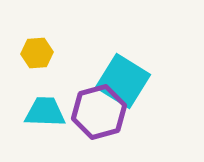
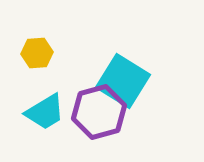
cyan trapezoid: rotated 147 degrees clockwise
